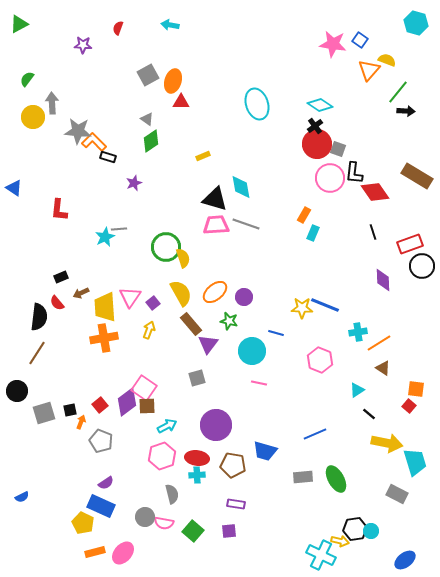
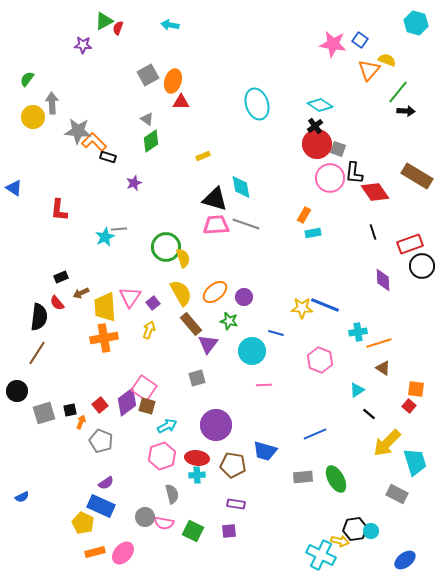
green triangle at (19, 24): moved 85 px right, 3 px up
cyan rectangle at (313, 233): rotated 56 degrees clockwise
orange line at (379, 343): rotated 15 degrees clockwise
pink line at (259, 383): moved 5 px right, 2 px down; rotated 14 degrees counterclockwise
brown square at (147, 406): rotated 18 degrees clockwise
yellow arrow at (387, 443): rotated 124 degrees clockwise
green square at (193, 531): rotated 15 degrees counterclockwise
